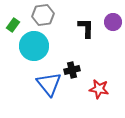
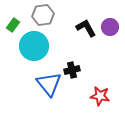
purple circle: moved 3 px left, 5 px down
black L-shape: rotated 30 degrees counterclockwise
red star: moved 1 px right, 7 px down
